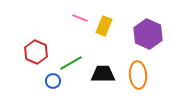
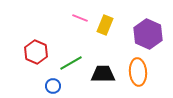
yellow rectangle: moved 1 px right, 1 px up
orange ellipse: moved 3 px up
blue circle: moved 5 px down
